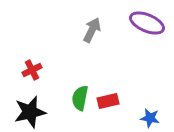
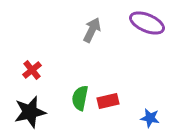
red cross: rotated 12 degrees counterclockwise
